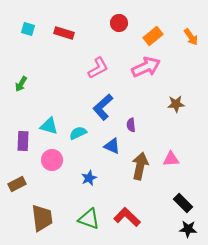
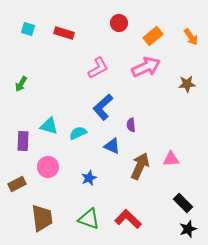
brown star: moved 11 px right, 20 px up
pink circle: moved 4 px left, 7 px down
brown arrow: rotated 12 degrees clockwise
red L-shape: moved 1 px right, 2 px down
black star: rotated 24 degrees counterclockwise
